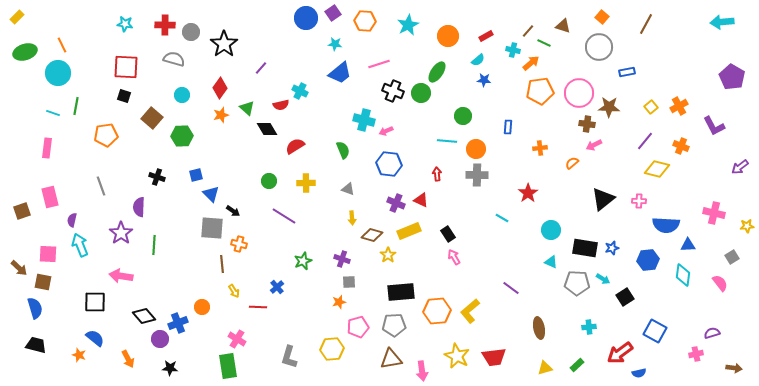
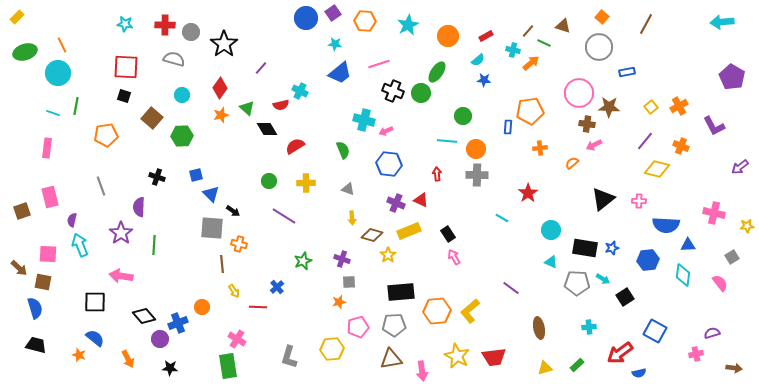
orange pentagon at (540, 91): moved 10 px left, 20 px down
